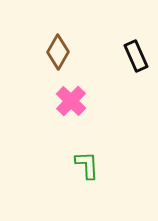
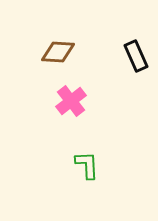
brown diamond: rotated 64 degrees clockwise
pink cross: rotated 8 degrees clockwise
